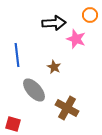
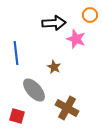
blue line: moved 1 px left, 2 px up
red square: moved 4 px right, 8 px up
